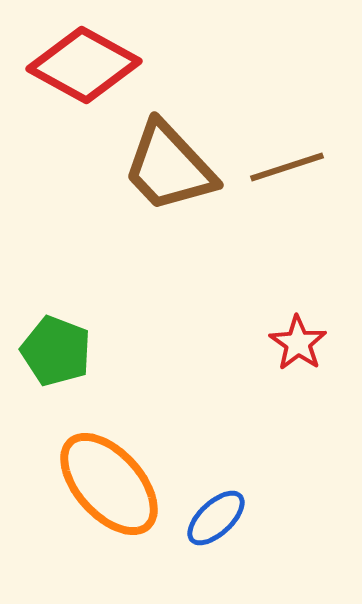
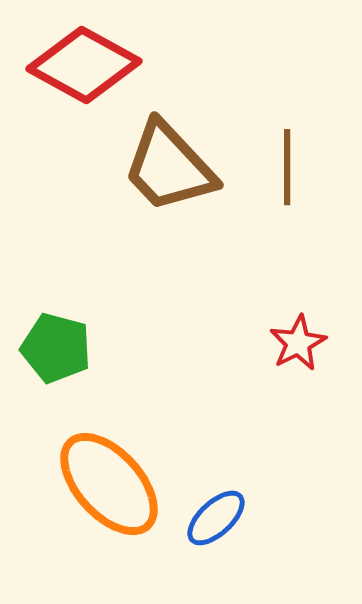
brown line: rotated 72 degrees counterclockwise
red star: rotated 10 degrees clockwise
green pentagon: moved 3 px up; rotated 6 degrees counterclockwise
